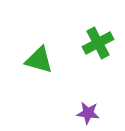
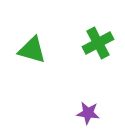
green triangle: moved 7 px left, 10 px up
